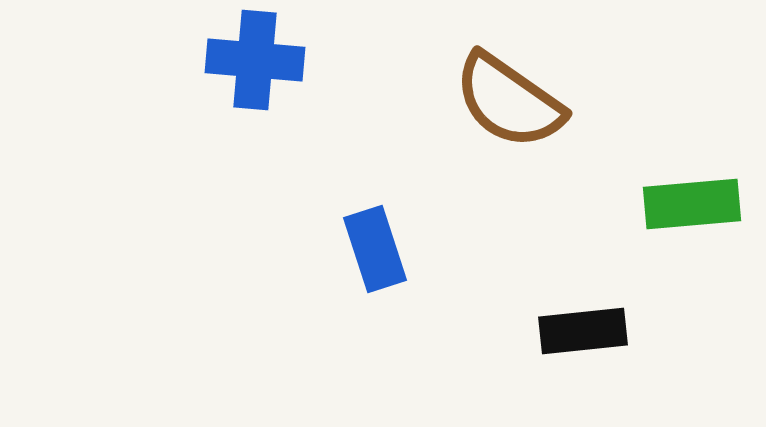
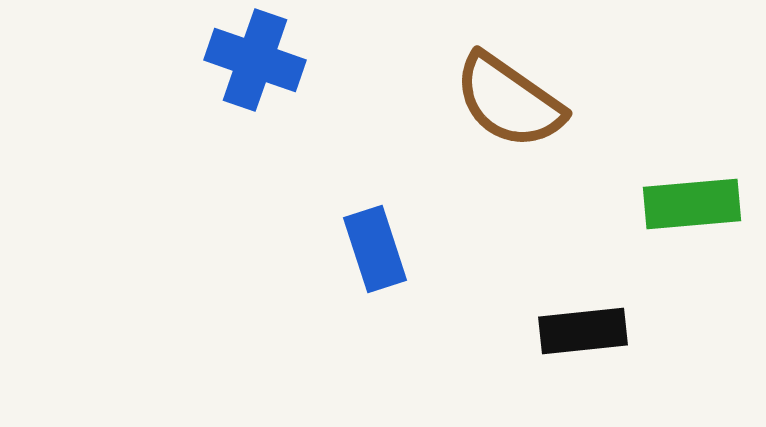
blue cross: rotated 14 degrees clockwise
